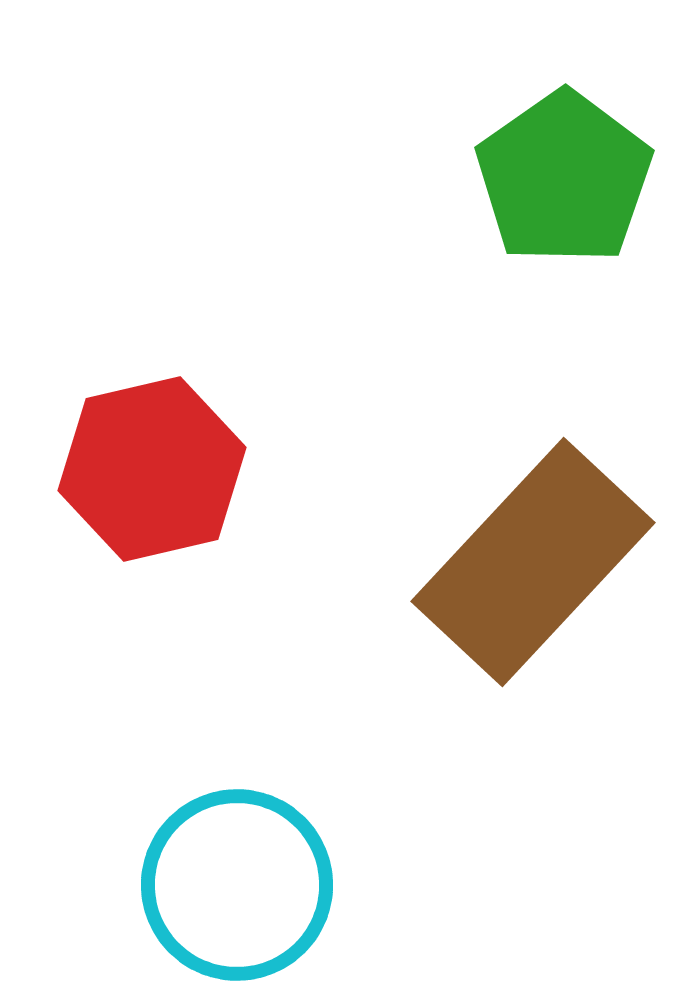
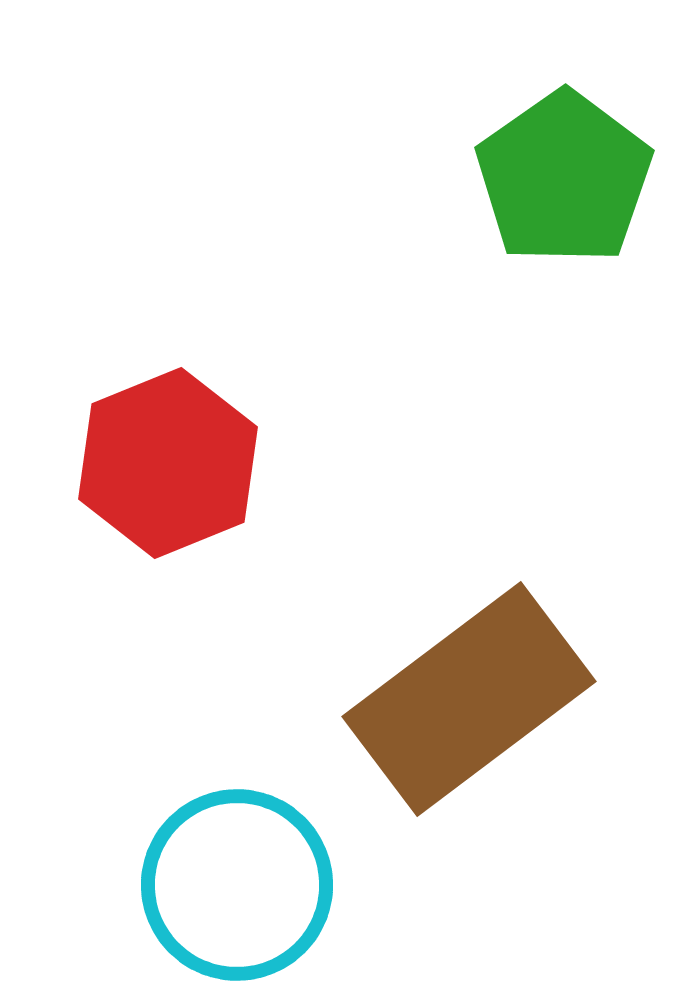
red hexagon: moved 16 px right, 6 px up; rotated 9 degrees counterclockwise
brown rectangle: moved 64 px left, 137 px down; rotated 10 degrees clockwise
